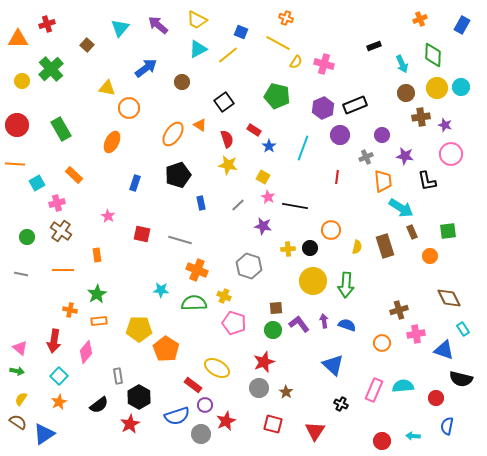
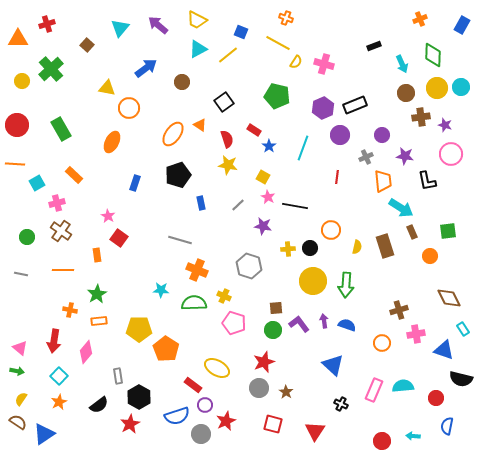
red square at (142, 234): moved 23 px left, 4 px down; rotated 24 degrees clockwise
